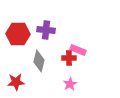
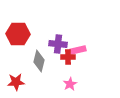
purple cross: moved 12 px right, 14 px down
pink rectangle: rotated 35 degrees counterclockwise
red cross: moved 1 px left, 1 px up
